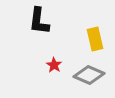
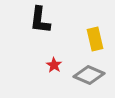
black L-shape: moved 1 px right, 1 px up
